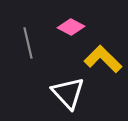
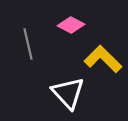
pink diamond: moved 2 px up
gray line: moved 1 px down
